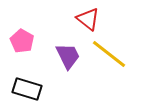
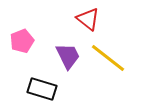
pink pentagon: rotated 20 degrees clockwise
yellow line: moved 1 px left, 4 px down
black rectangle: moved 15 px right
